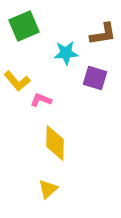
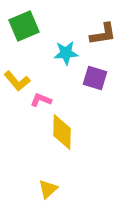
yellow diamond: moved 7 px right, 11 px up
